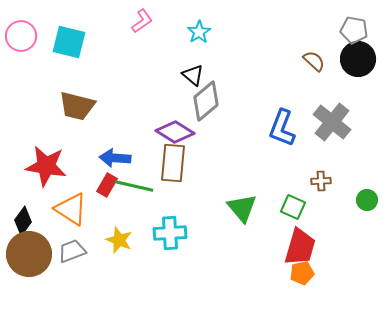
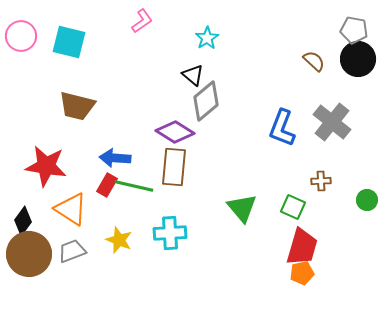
cyan star: moved 8 px right, 6 px down
brown rectangle: moved 1 px right, 4 px down
red trapezoid: moved 2 px right
